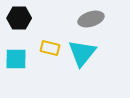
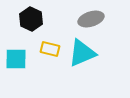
black hexagon: moved 12 px right, 1 px down; rotated 25 degrees clockwise
yellow rectangle: moved 1 px down
cyan triangle: rotated 28 degrees clockwise
